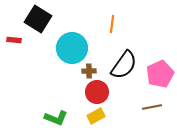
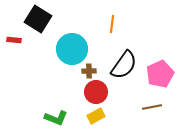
cyan circle: moved 1 px down
red circle: moved 1 px left
